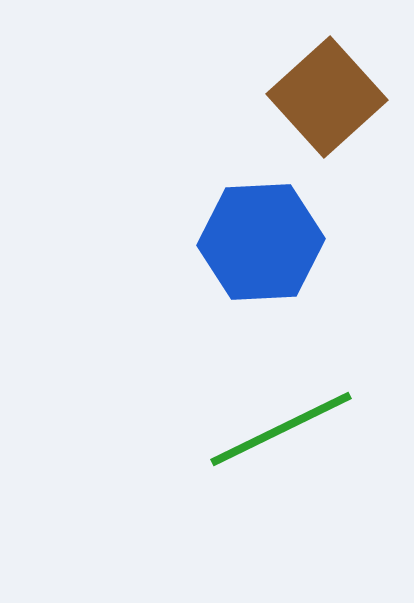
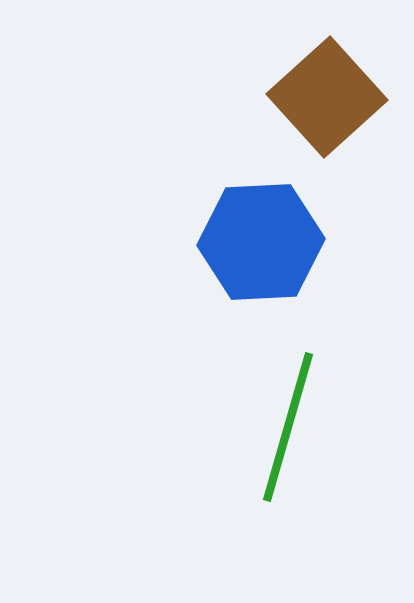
green line: moved 7 px right, 2 px up; rotated 48 degrees counterclockwise
